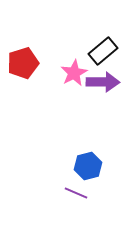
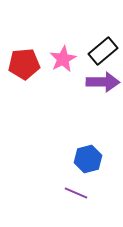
red pentagon: moved 1 px right, 1 px down; rotated 12 degrees clockwise
pink star: moved 11 px left, 14 px up
blue hexagon: moved 7 px up
